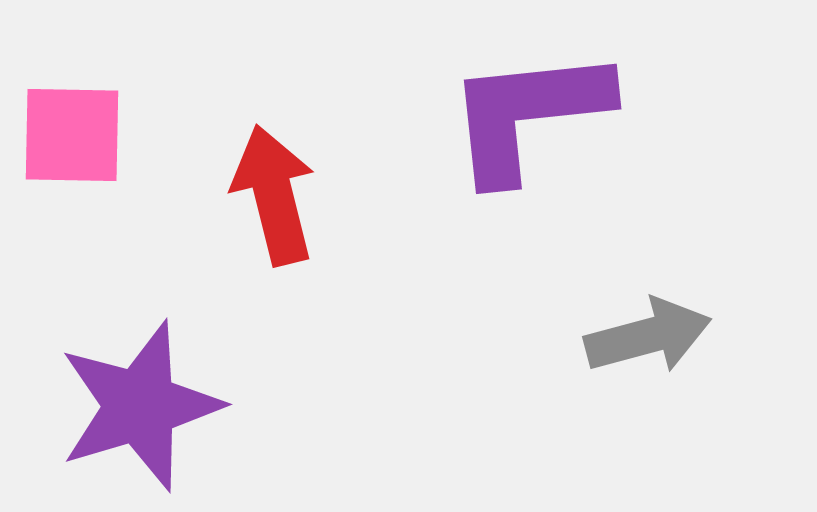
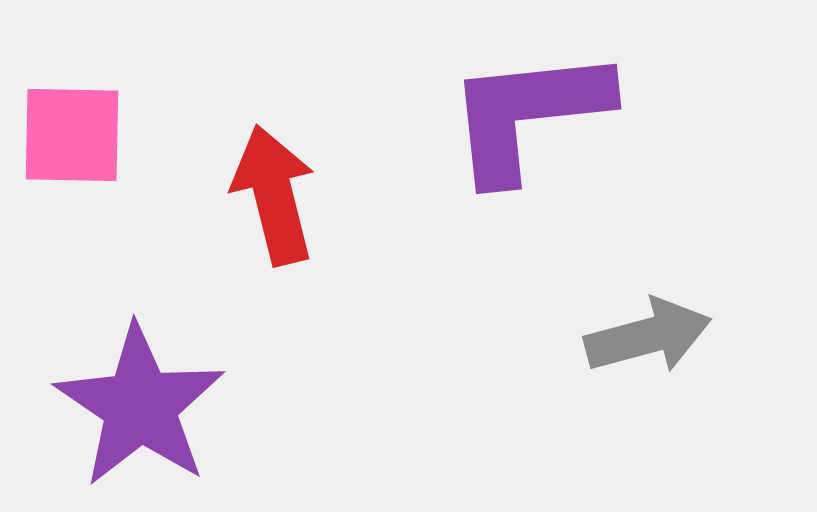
purple star: rotated 21 degrees counterclockwise
